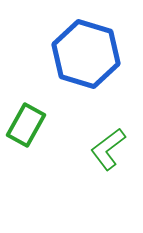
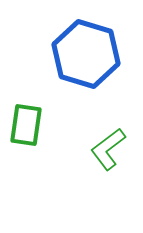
green rectangle: rotated 21 degrees counterclockwise
